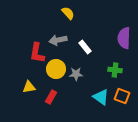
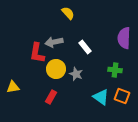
gray arrow: moved 4 px left, 2 px down
gray star: rotated 24 degrees clockwise
yellow triangle: moved 16 px left
